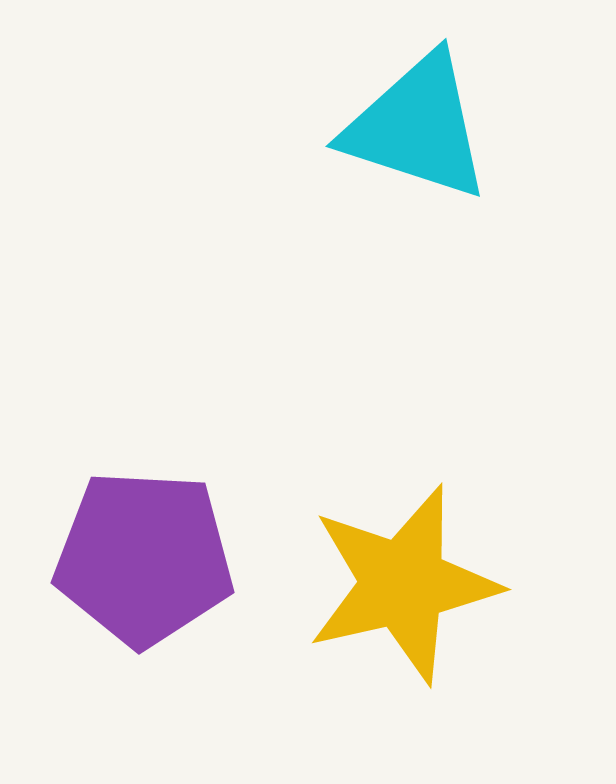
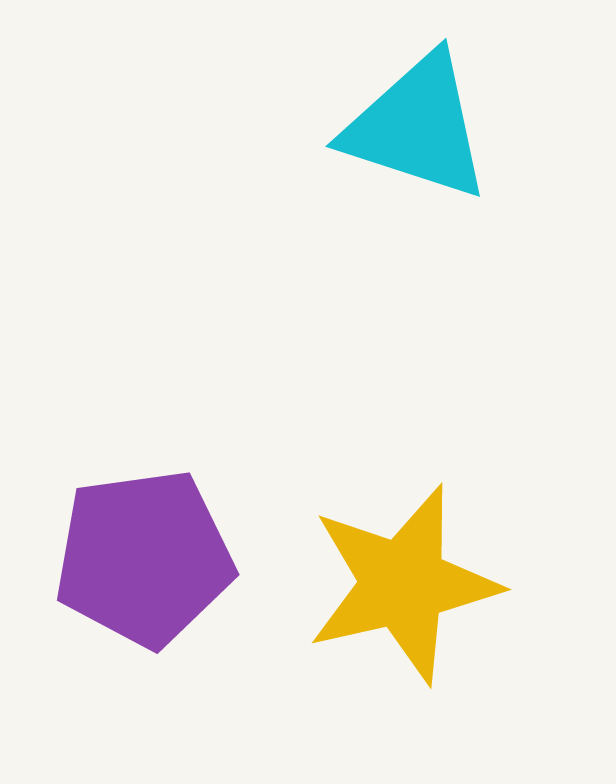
purple pentagon: rotated 11 degrees counterclockwise
